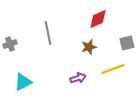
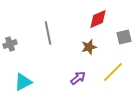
gray square: moved 3 px left, 6 px up
yellow line: moved 3 px down; rotated 25 degrees counterclockwise
purple arrow: rotated 21 degrees counterclockwise
